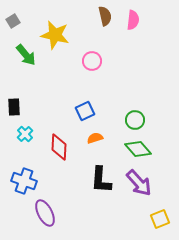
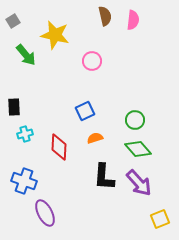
cyan cross: rotated 28 degrees clockwise
black L-shape: moved 3 px right, 3 px up
